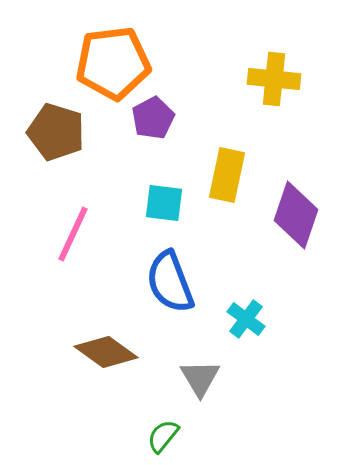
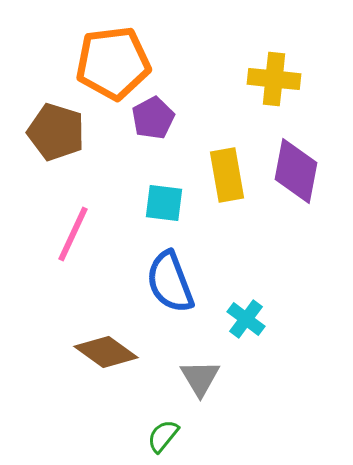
yellow rectangle: rotated 22 degrees counterclockwise
purple diamond: moved 44 px up; rotated 8 degrees counterclockwise
